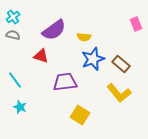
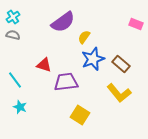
pink rectangle: rotated 48 degrees counterclockwise
purple semicircle: moved 9 px right, 8 px up
yellow semicircle: rotated 120 degrees clockwise
red triangle: moved 3 px right, 9 px down
purple trapezoid: moved 1 px right
